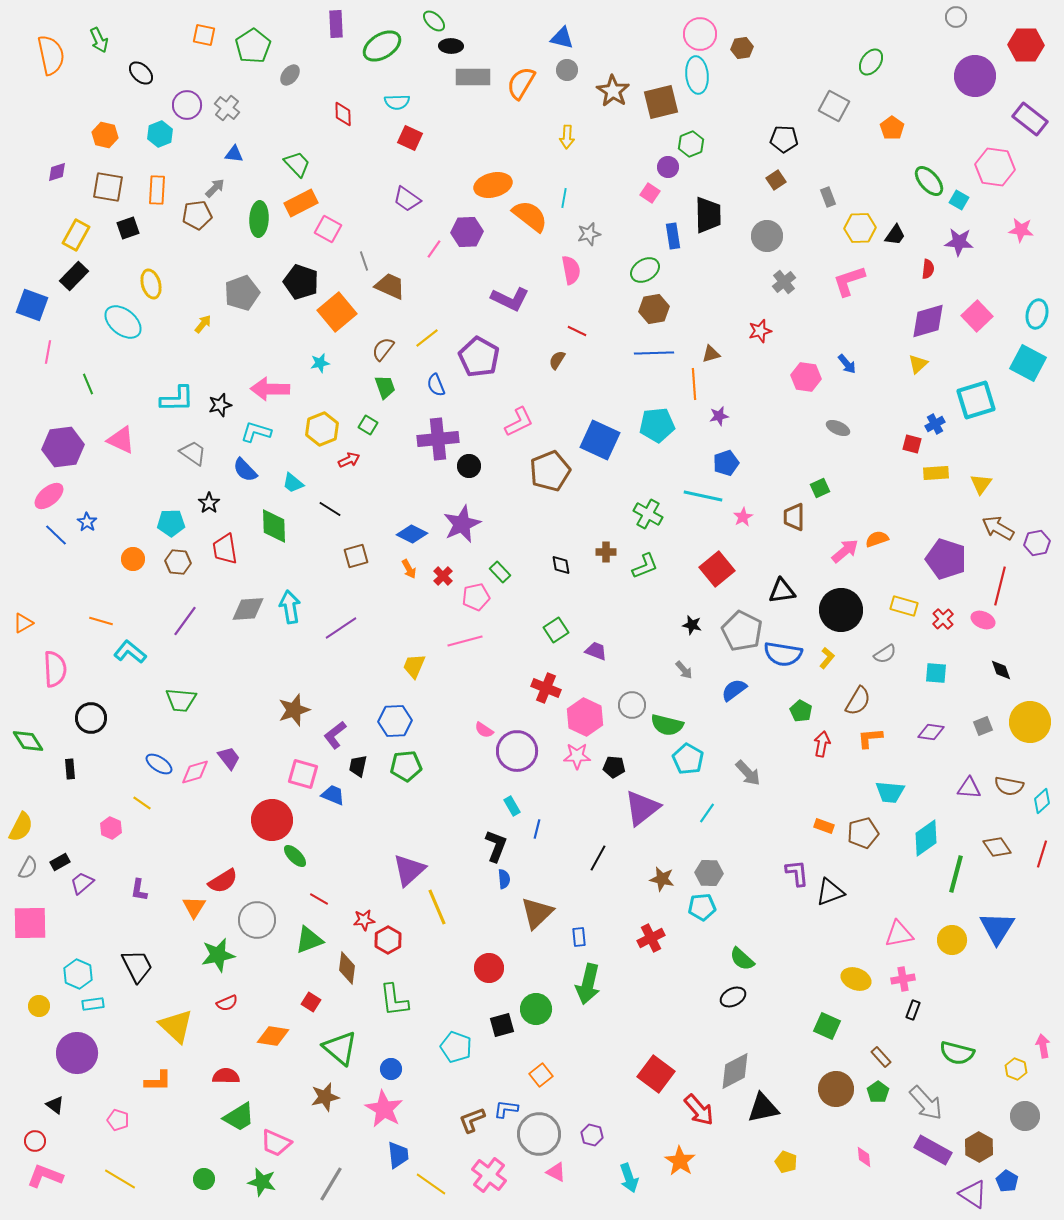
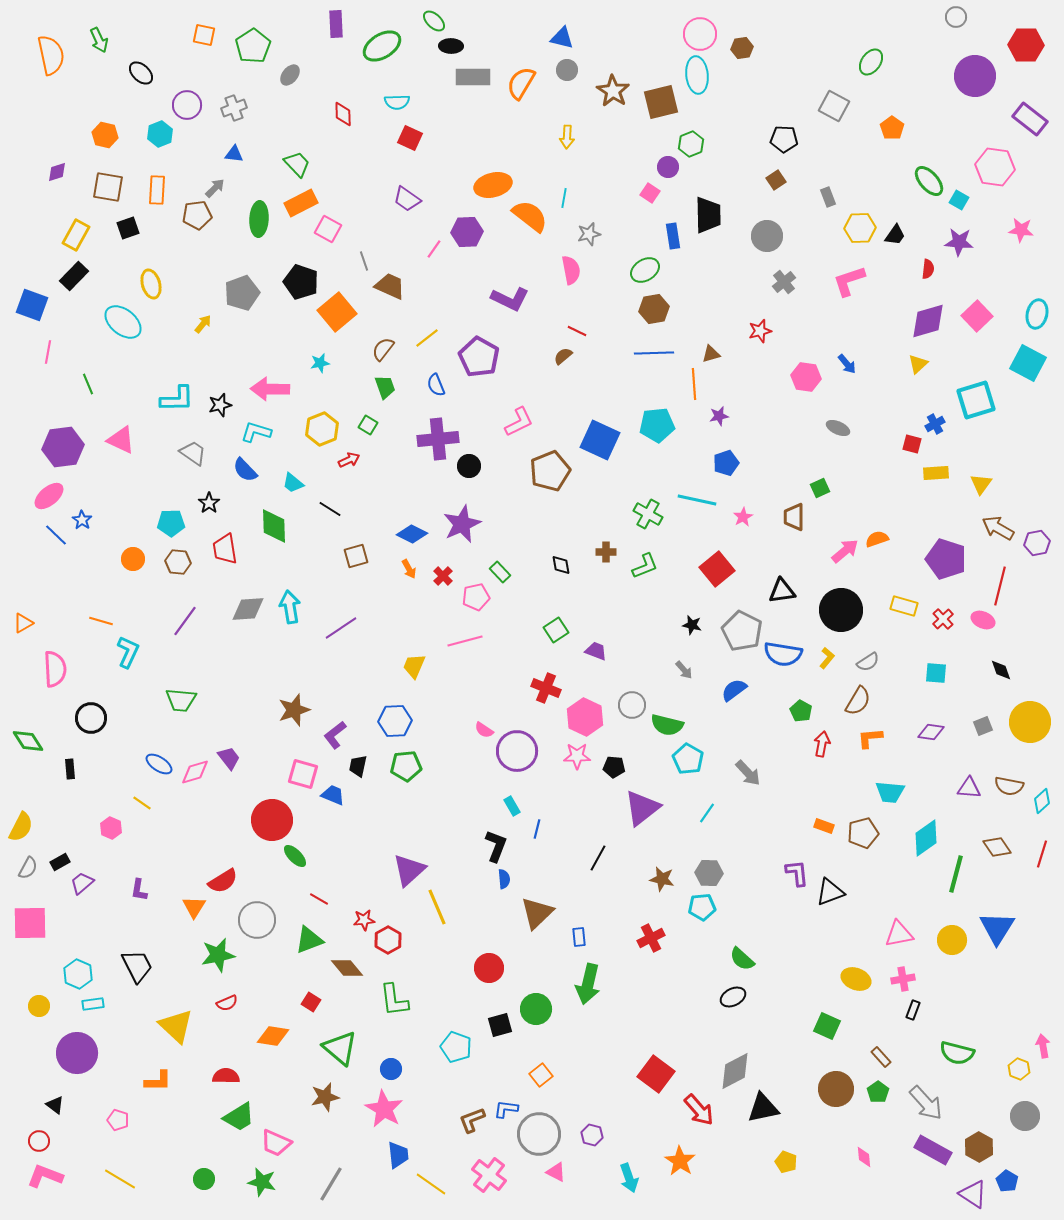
gray cross at (227, 108): moved 7 px right; rotated 30 degrees clockwise
brown semicircle at (557, 360): moved 6 px right, 4 px up; rotated 18 degrees clockwise
cyan line at (703, 496): moved 6 px left, 4 px down
blue star at (87, 522): moved 5 px left, 2 px up
cyan L-shape at (130, 652): moved 2 px left; rotated 76 degrees clockwise
gray semicircle at (885, 654): moved 17 px left, 8 px down
brown diamond at (347, 968): rotated 48 degrees counterclockwise
black square at (502, 1025): moved 2 px left
yellow hexagon at (1016, 1069): moved 3 px right
red circle at (35, 1141): moved 4 px right
